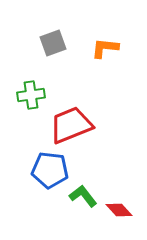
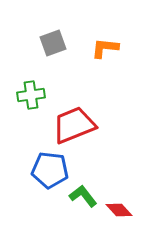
red trapezoid: moved 3 px right
